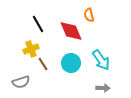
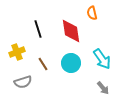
orange semicircle: moved 3 px right, 2 px up
black line: moved 5 px down; rotated 12 degrees clockwise
red diamond: rotated 15 degrees clockwise
yellow cross: moved 14 px left, 3 px down
cyan arrow: moved 1 px right, 1 px up
gray semicircle: moved 2 px right
gray arrow: rotated 48 degrees clockwise
